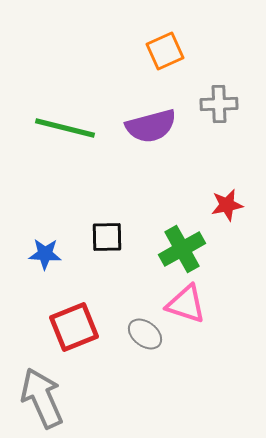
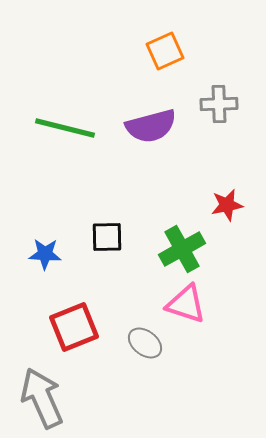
gray ellipse: moved 9 px down
